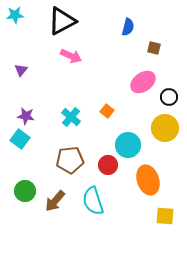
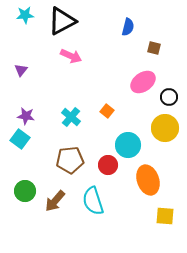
cyan star: moved 10 px right
